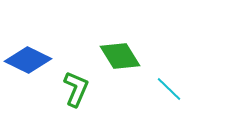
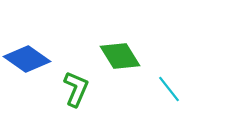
blue diamond: moved 1 px left, 1 px up; rotated 9 degrees clockwise
cyan line: rotated 8 degrees clockwise
